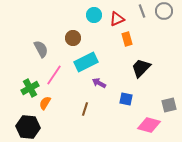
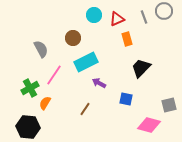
gray line: moved 2 px right, 6 px down
brown line: rotated 16 degrees clockwise
